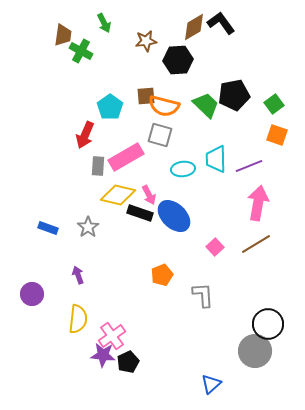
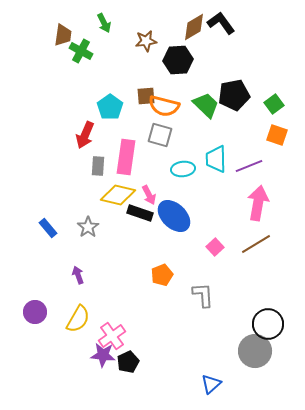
pink rectangle at (126, 157): rotated 52 degrees counterclockwise
blue rectangle at (48, 228): rotated 30 degrees clockwise
purple circle at (32, 294): moved 3 px right, 18 px down
yellow semicircle at (78, 319): rotated 24 degrees clockwise
